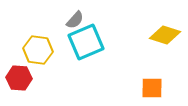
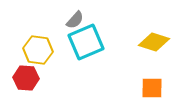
yellow diamond: moved 11 px left, 7 px down
red hexagon: moved 7 px right
